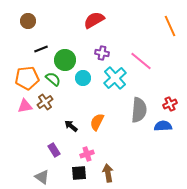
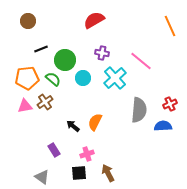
orange semicircle: moved 2 px left
black arrow: moved 2 px right
brown arrow: rotated 18 degrees counterclockwise
